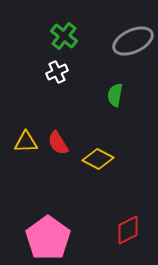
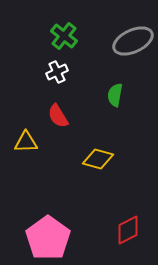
red semicircle: moved 27 px up
yellow diamond: rotated 12 degrees counterclockwise
